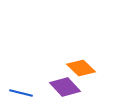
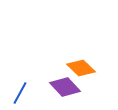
blue line: moved 1 px left; rotated 75 degrees counterclockwise
